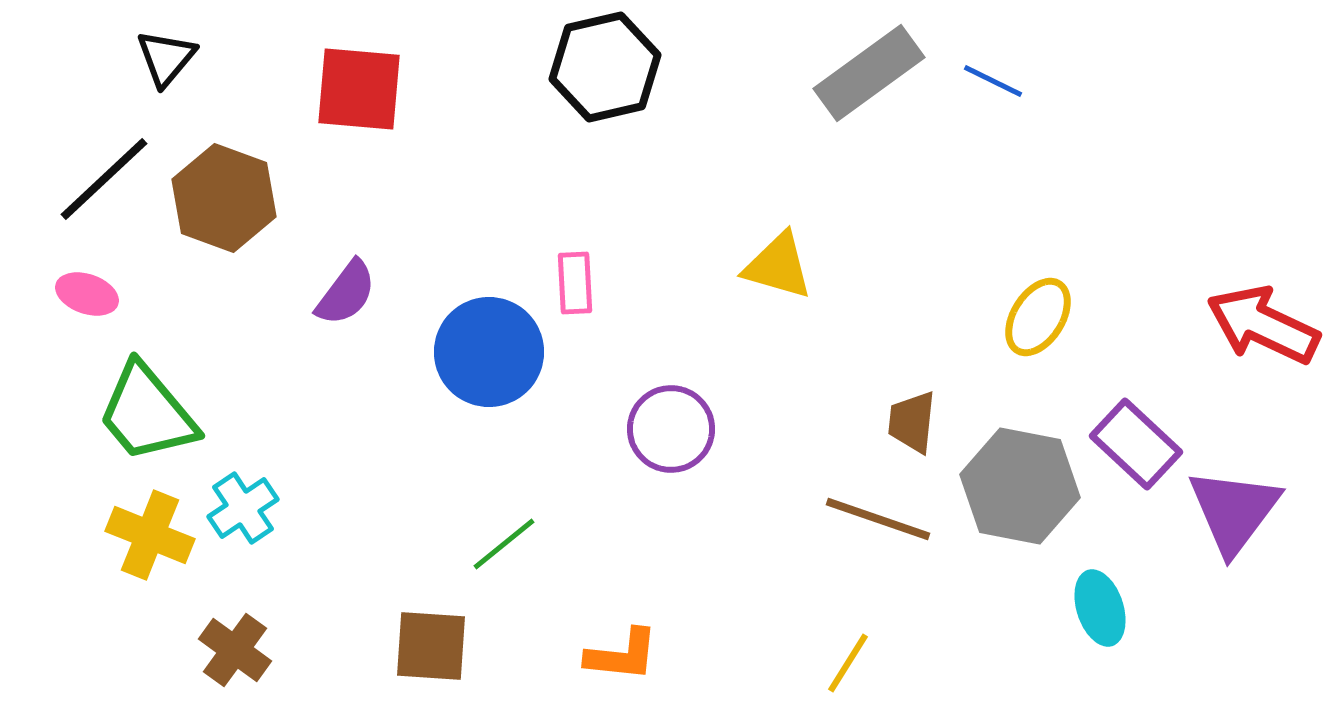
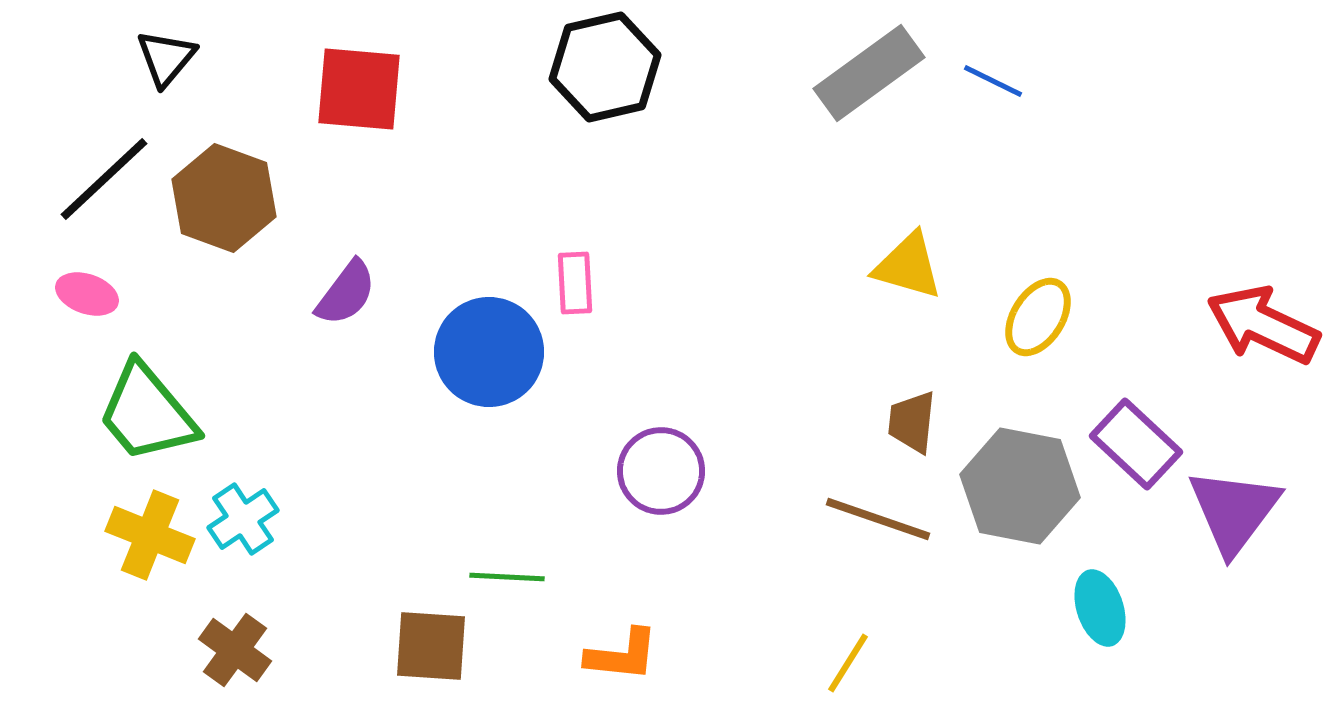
yellow triangle: moved 130 px right
purple circle: moved 10 px left, 42 px down
cyan cross: moved 11 px down
green line: moved 3 px right, 33 px down; rotated 42 degrees clockwise
